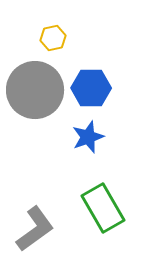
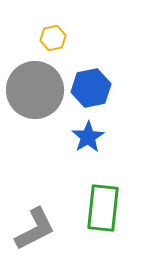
blue hexagon: rotated 12 degrees counterclockwise
blue star: rotated 12 degrees counterclockwise
green rectangle: rotated 36 degrees clockwise
gray L-shape: rotated 9 degrees clockwise
